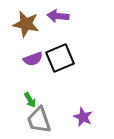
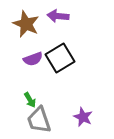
brown star: rotated 12 degrees clockwise
black square: rotated 8 degrees counterclockwise
